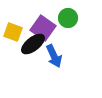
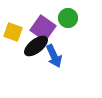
black ellipse: moved 3 px right, 2 px down
